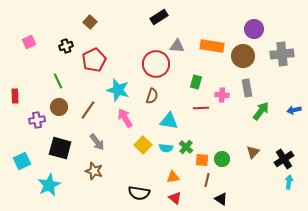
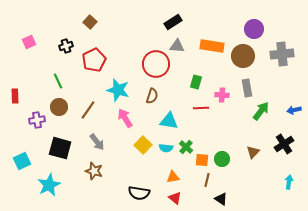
black rectangle at (159, 17): moved 14 px right, 5 px down
black cross at (284, 159): moved 15 px up
